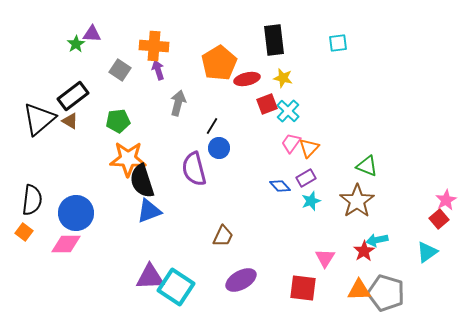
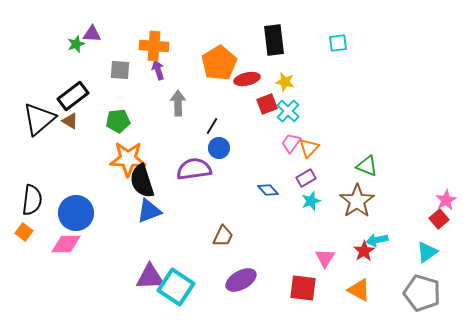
green star at (76, 44): rotated 12 degrees clockwise
gray square at (120, 70): rotated 30 degrees counterclockwise
yellow star at (283, 78): moved 2 px right, 4 px down
gray arrow at (178, 103): rotated 15 degrees counterclockwise
purple semicircle at (194, 169): rotated 96 degrees clockwise
blue diamond at (280, 186): moved 12 px left, 4 px down
orange triangle at (359, 290): rotated 30 degrees clockwise
gray pentagon at (386, 293): moved 36 px right
